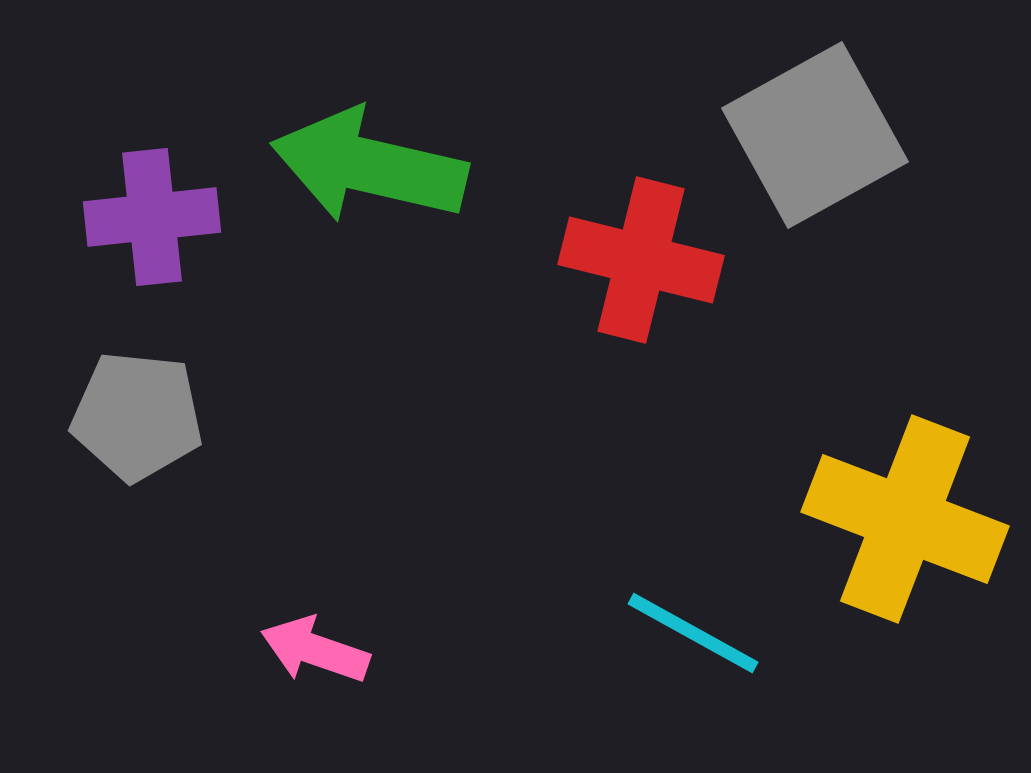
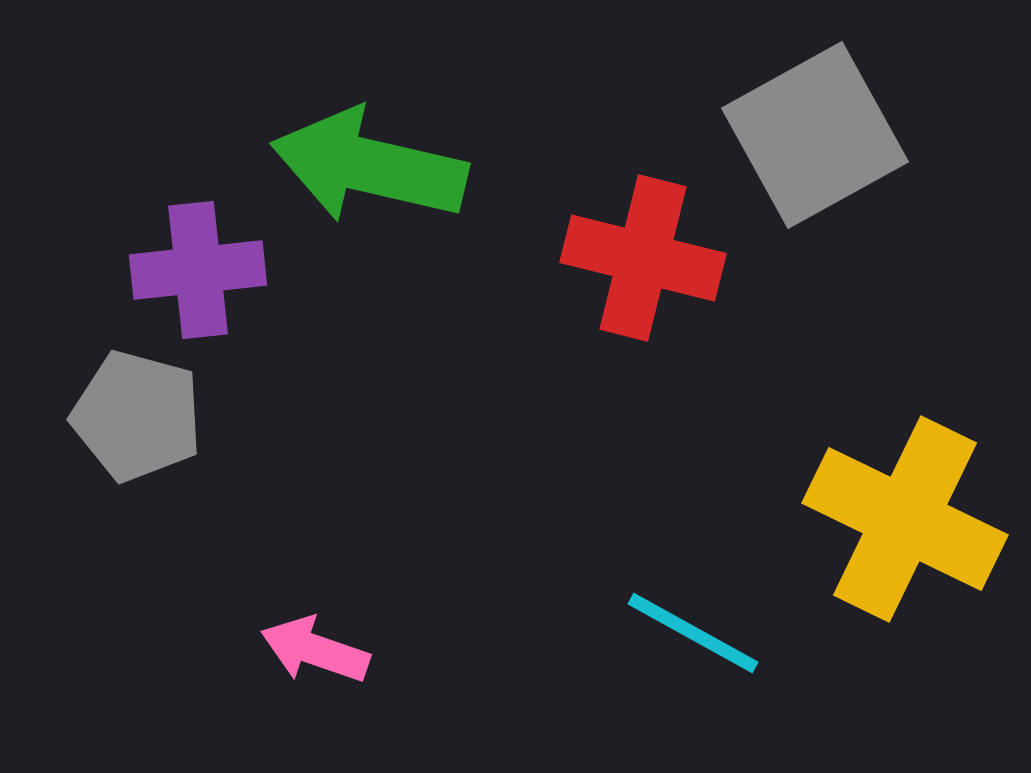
purple cross: moved 46 px right, 53 px down
red cross: moved 2 px right, 2 px up
gray pentagon: rotated 9 degrees clockwise
yellow cross: rotated 5 degrees clockwise
